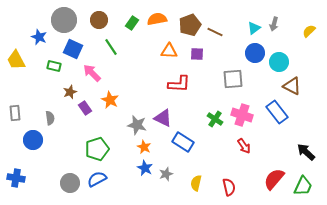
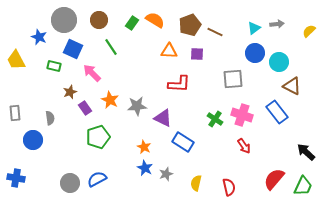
orange semicircle at (157, 19): moved 2 px left, 1 px down; rotated 42 degrees clockwise
gray arrow at (274, 24): moved 3 px right; rotated 112 degrees counterclockwise
gray star at (137, 125): moved 19 px up; rotated 18 degrees counterclockwise
green pentagon at (97, 149): moved 1 px right, 12 px up
